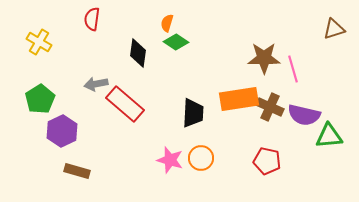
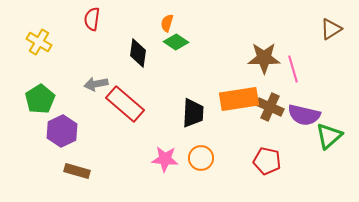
brown triangle: moved 3 px left; rotated 15 degrees counterclockwise
green triangle: rotated 36 degrees counterclockwise
pink star: moved 5 px left, 1 px up; rotated 12 degrees counterclockwise
